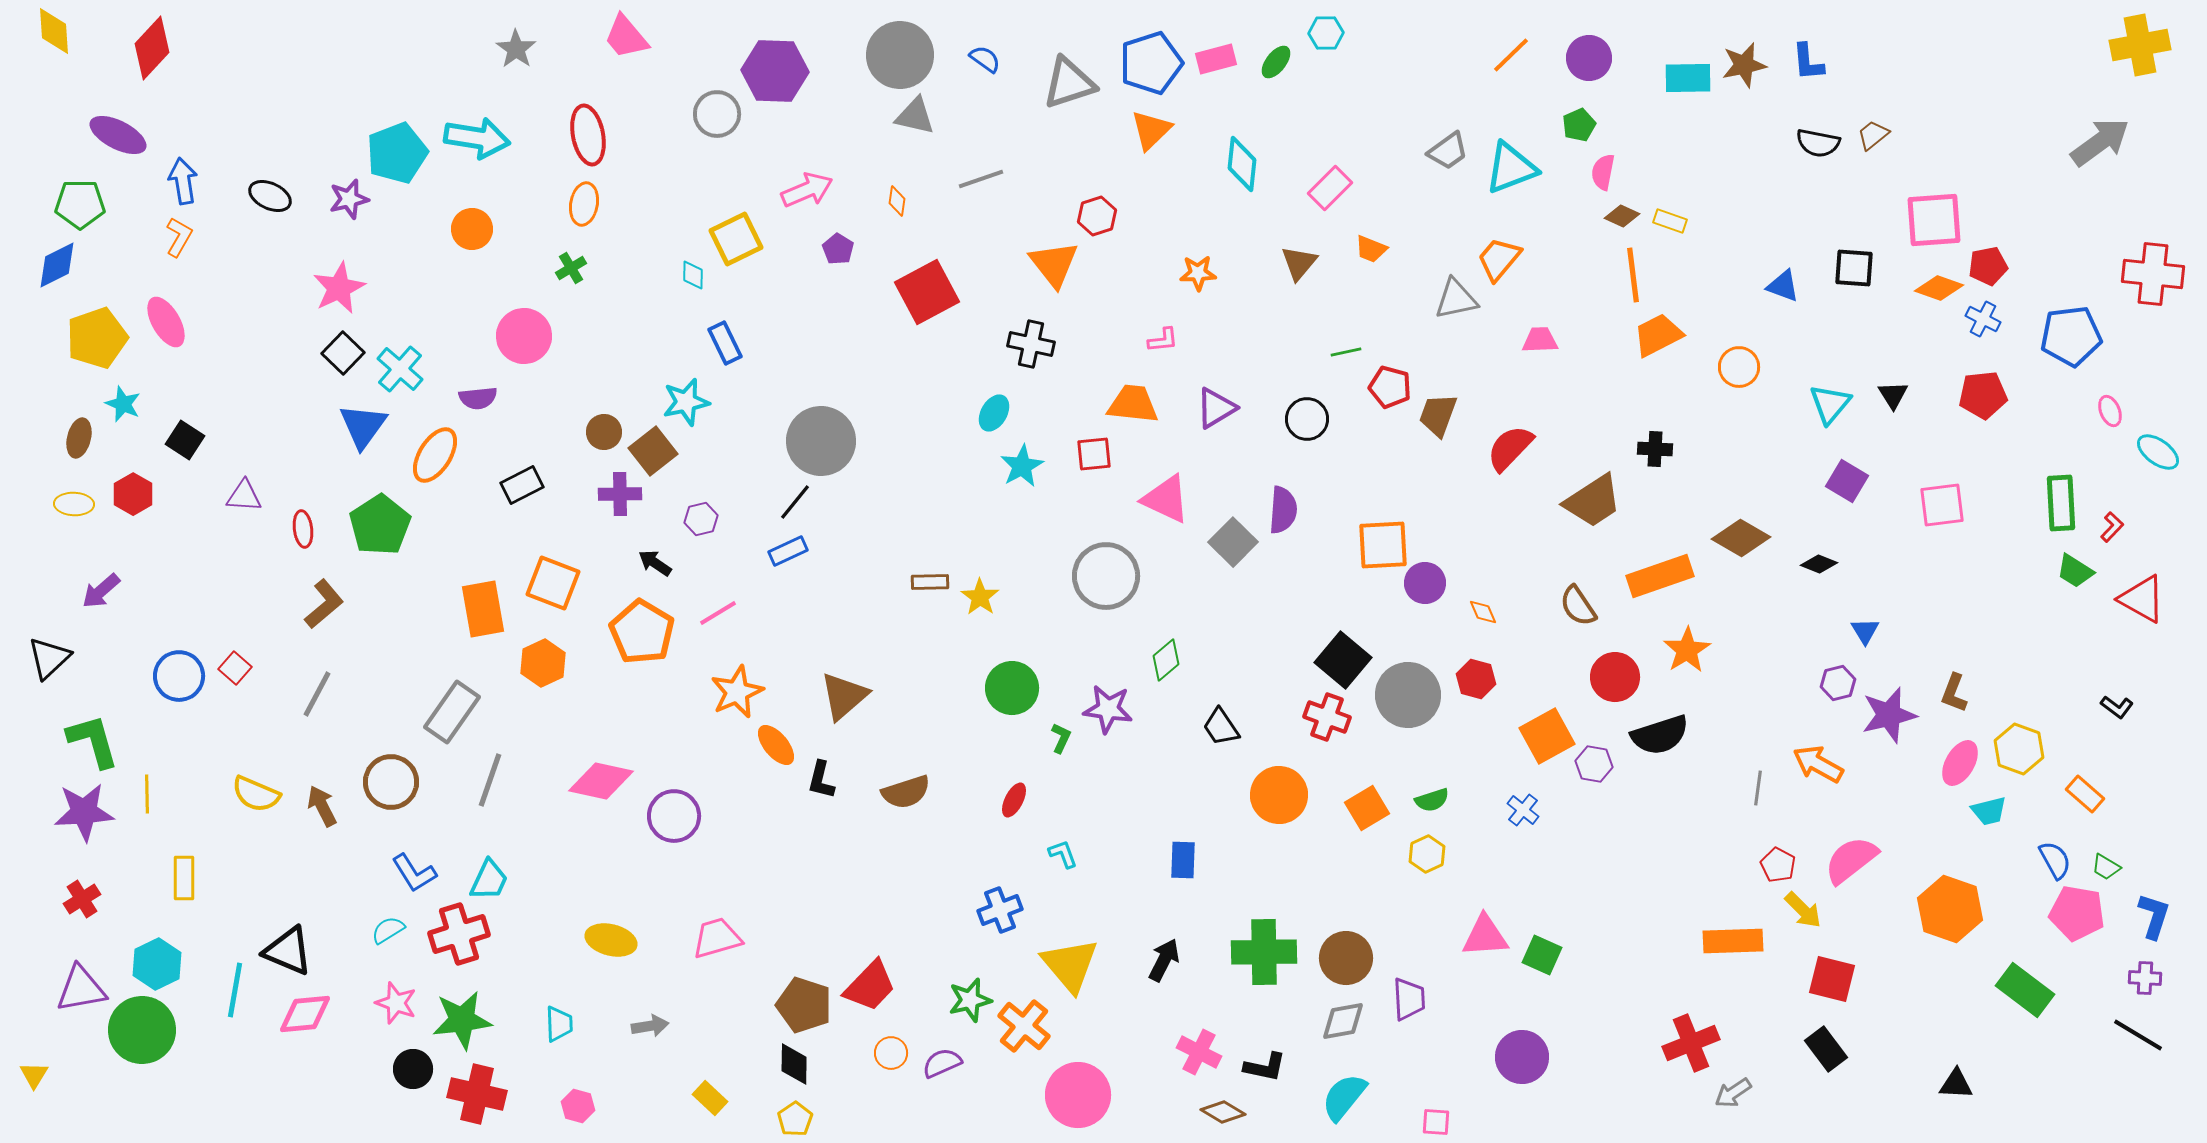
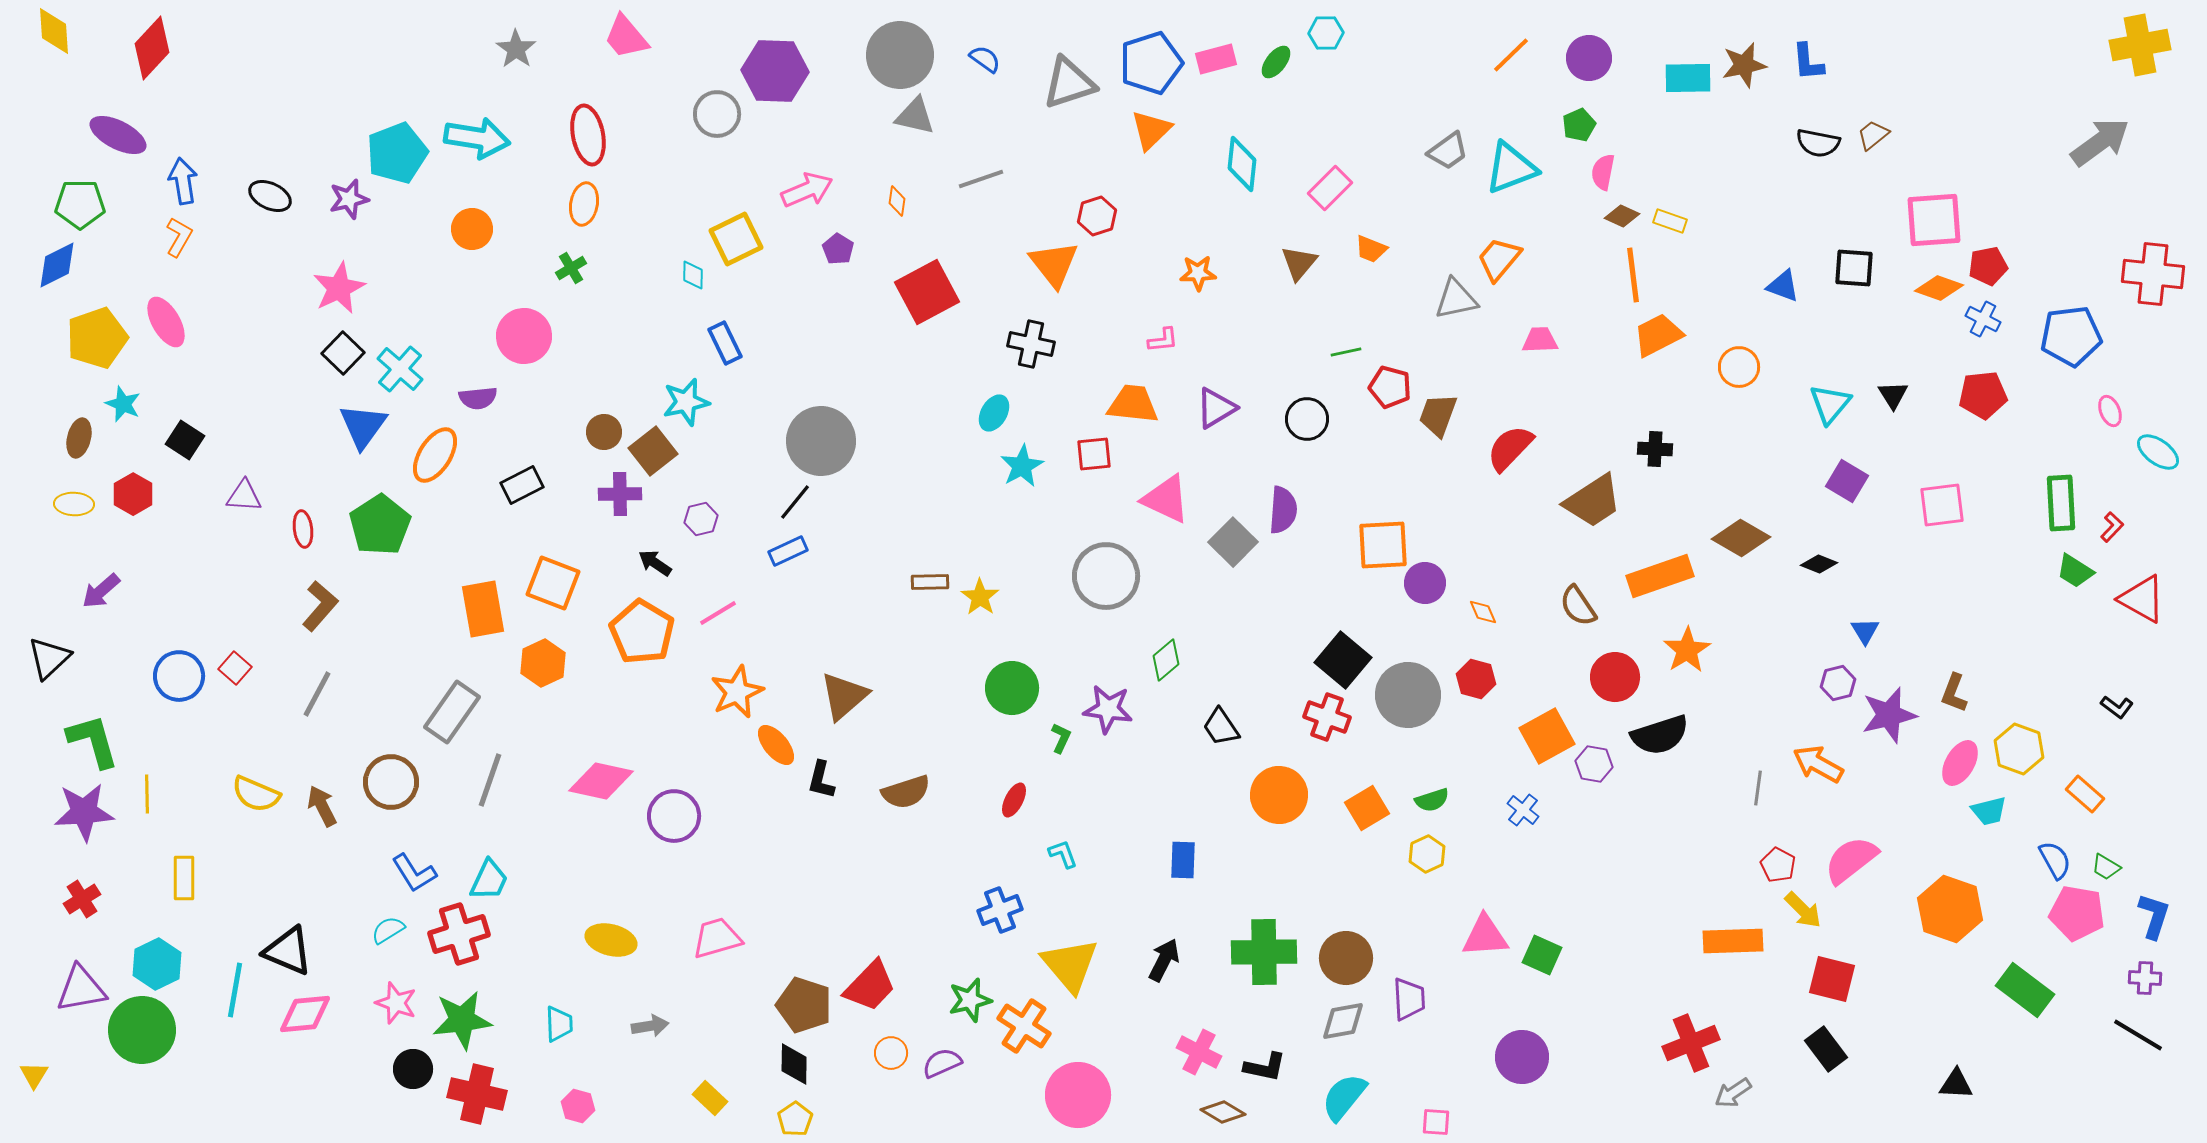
brown L-shape at (324, 604): moved 4 px left, 2 px down; rotated 9 degrees counterclockwise
orange cross at (1024, 1026): rotated 6 degrees counterclockwise
